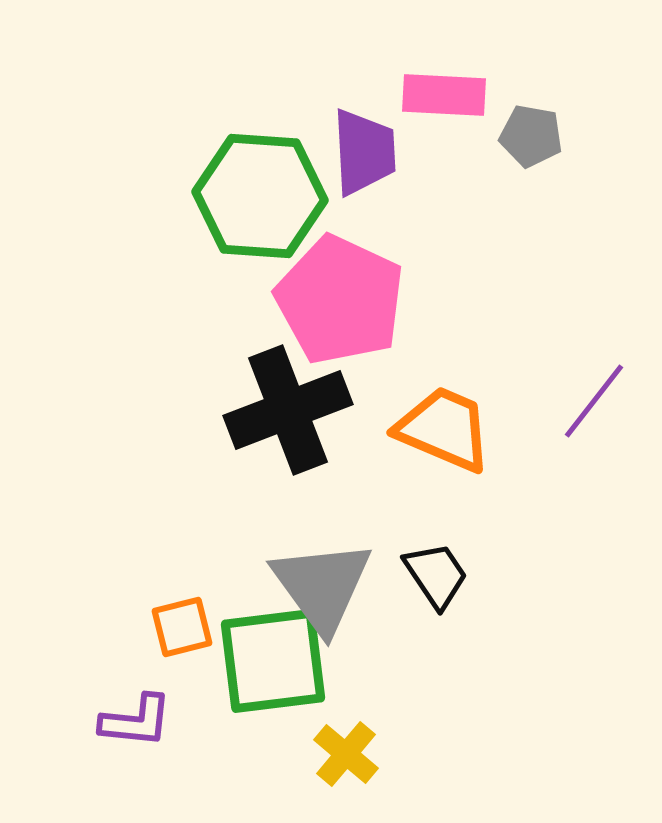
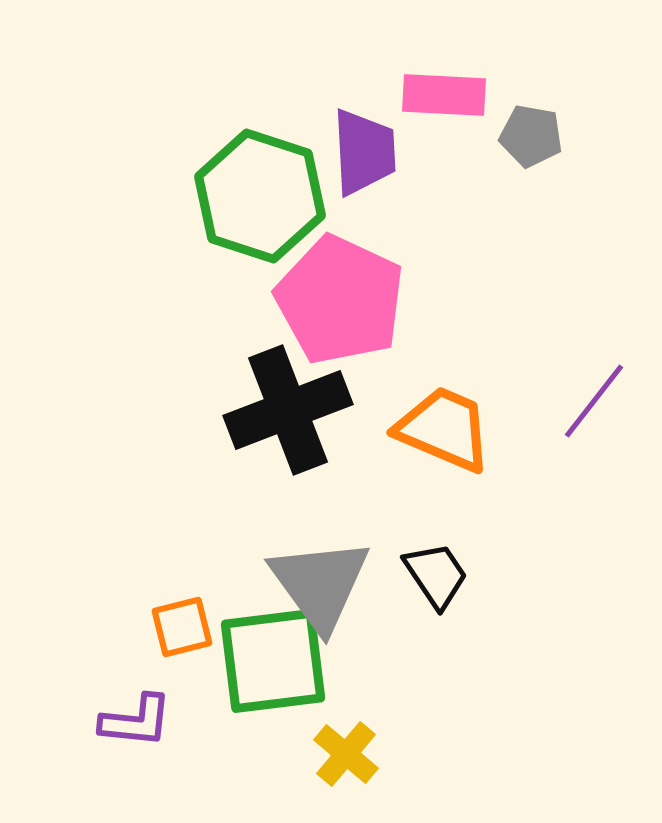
green hexagon: rotated 14 degrees clockwise
gray triangle: moved 2 px left, 2 px up
